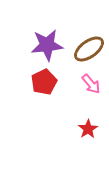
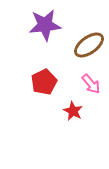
purple star: moved 2 px left, 20 px up
brown ellipse: moved 4 px up
red star: moved 15 px left, 18 px up; rotated 12 degrees counterclockwise
